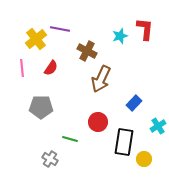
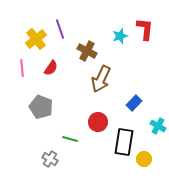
purple line: rotated 60 degrees clockwise
gray pentagon: rotated 20 degrees clockwise
cyan cross: rotated 28 degrees counterclockwise
